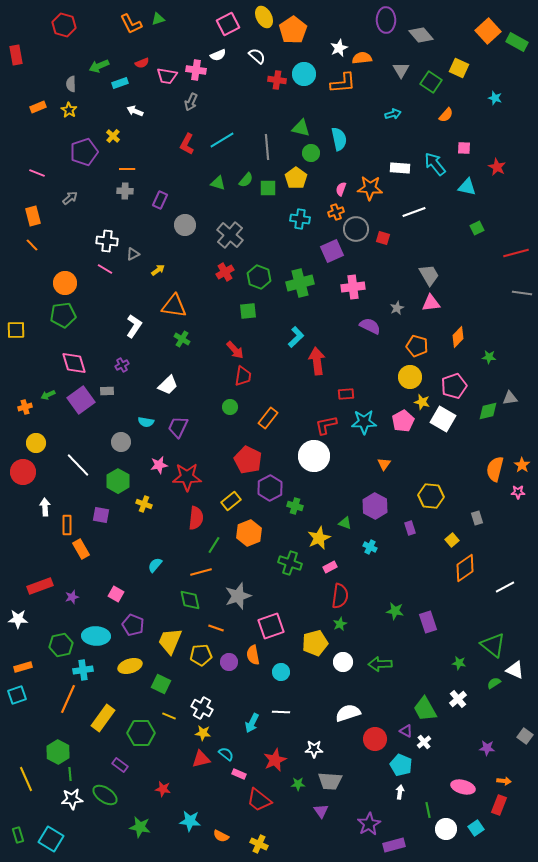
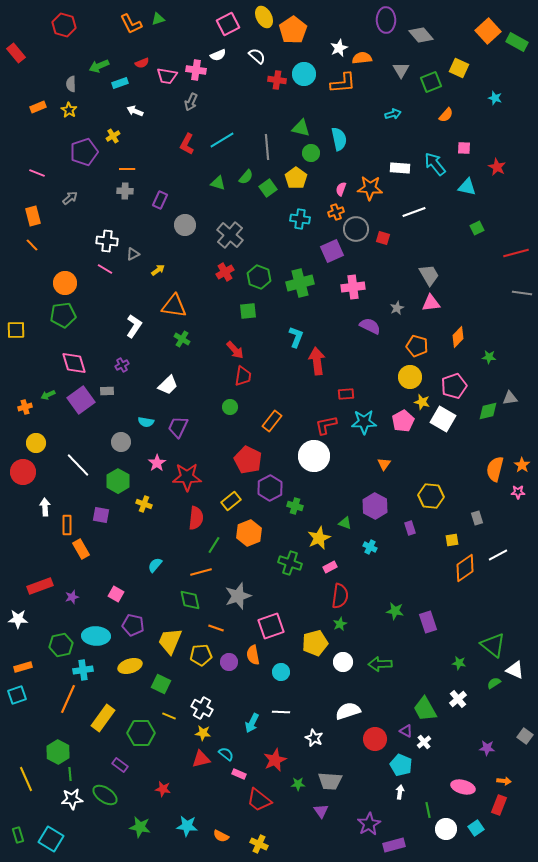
red rectangle at (16, 55): moved 2 px up; rotated 30 degrees counterclockwise
green square at (431, 82): rotated 35 degrees clockwise
yellow cross at (113, 136): rotated 16 degrees clockwise
green semicircle at (246, 180): moved 3 px up
green square at (268, 188): rotated 36 degrees counterclockwise
cyan L-shape at (296, 337): rotated 25 degrees counterclockwise
orange rectangle at (268, 418): moved 4 px right, 3 px down
pink star at (159, 465): moved 2 px left, 2 px up; rotated 24 degrees counterclockwise
yellow square at (452, 540): rotated 32 degrees clockwise
white line at (505, 587): moved 7 px left, 32 px up
purple pentagon at (133, 625): rotated 10 degrees counterclockwise
white semicircle at (348, 713): moved 2 px up
white star at (314, 749): moved 11 px up; rotated 24 degrees clockwise
cyan star at (190, 821): moved 3 px left, 5 px down
